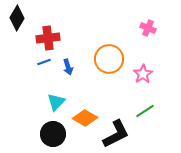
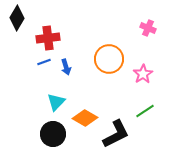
blue arrow: moved 2 px left
